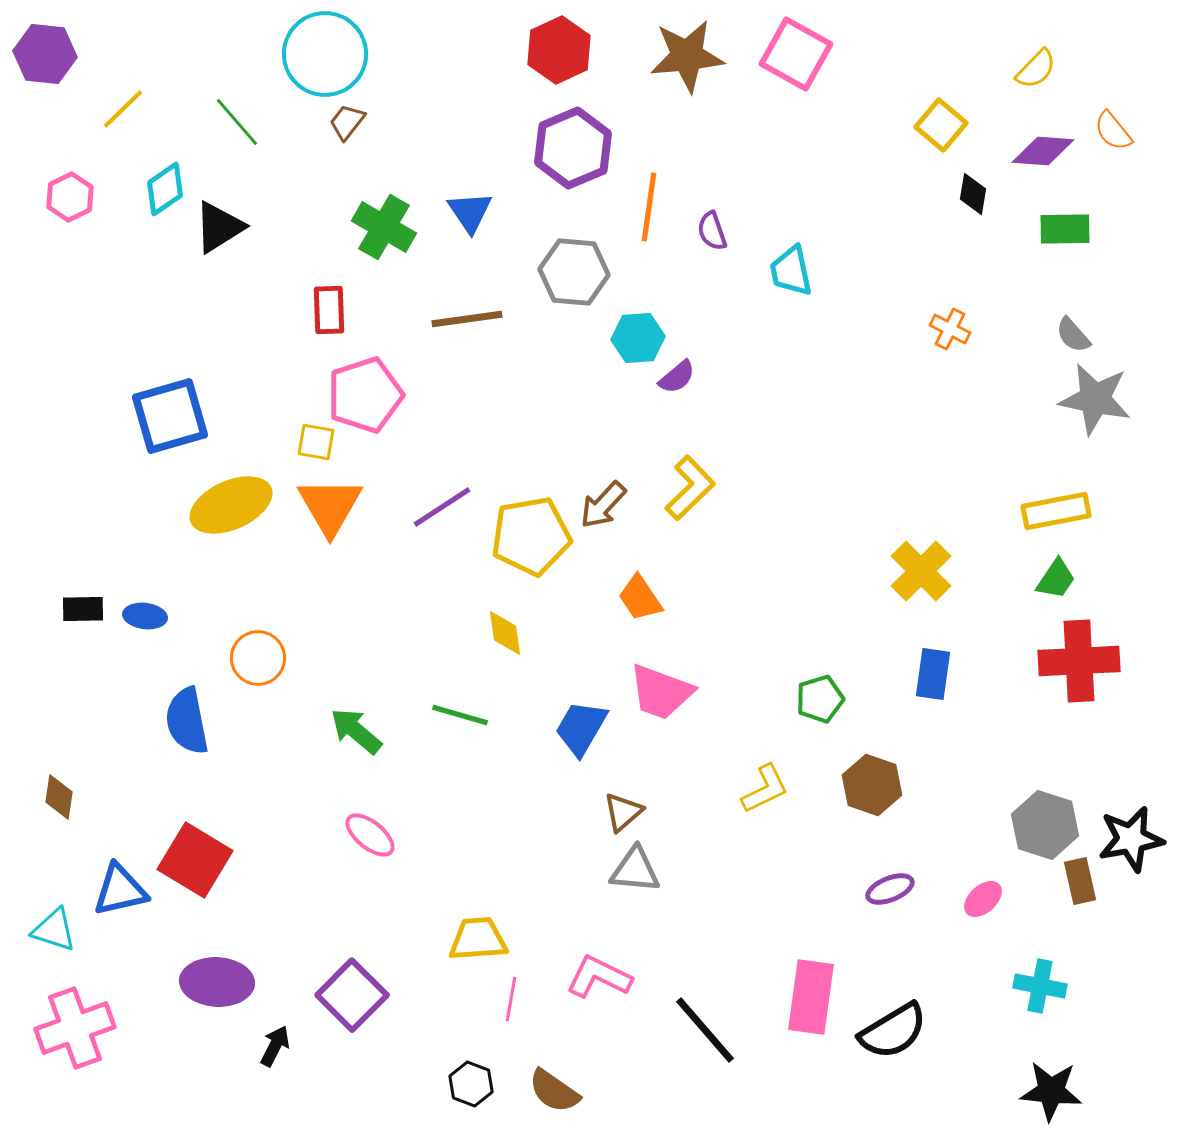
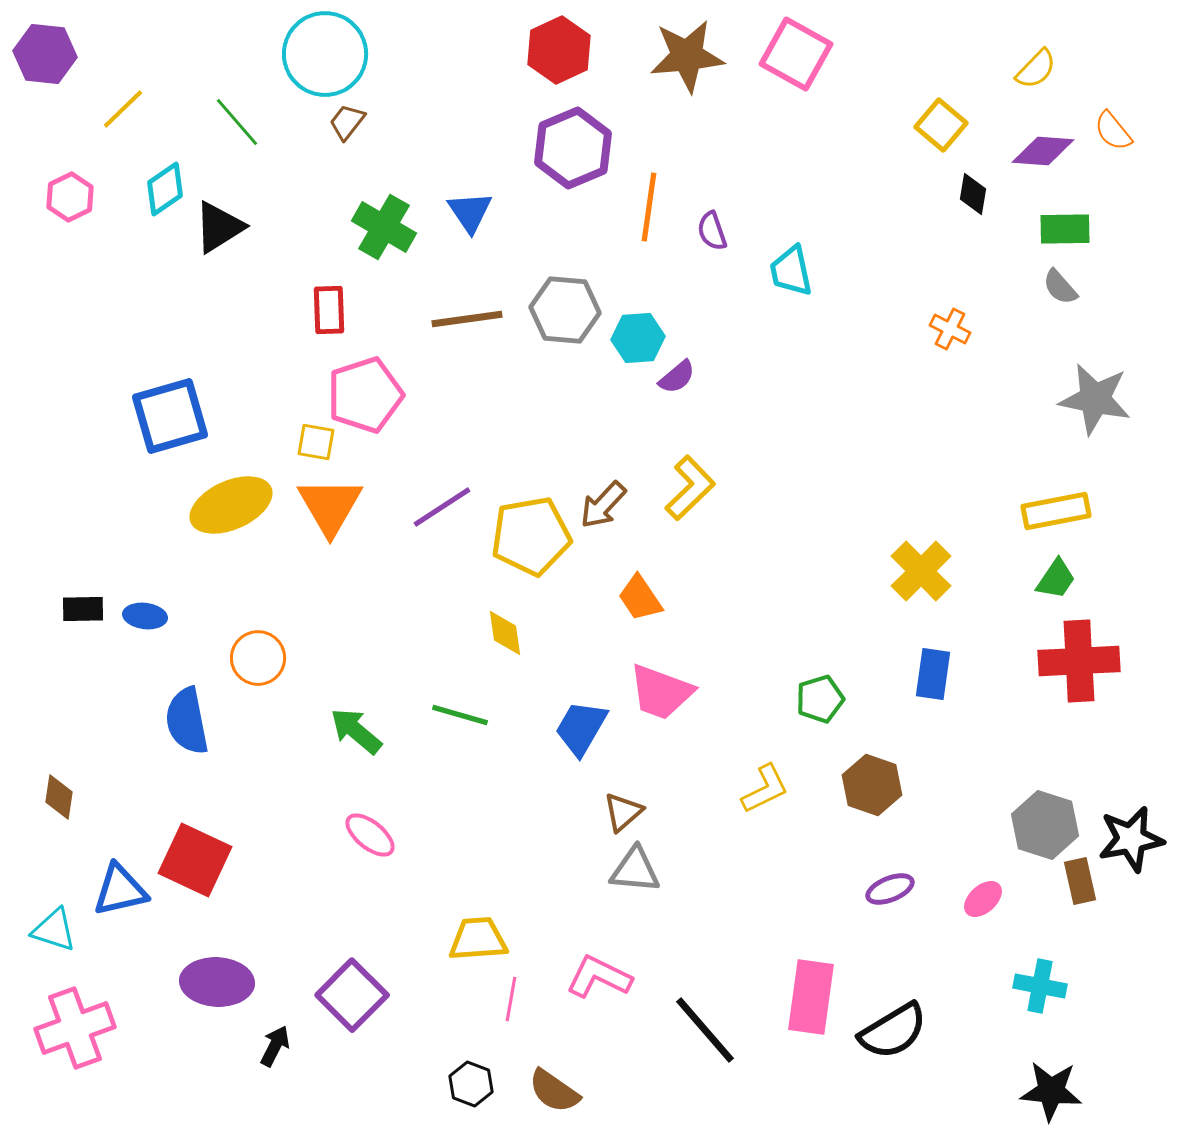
gray hexagon at (574, 272): moved 9 px left, 38 px down
gray semicircle at (1073, 335): moved 13 px left, 48 px up
red square at (195, 860): rotated 6 degrees counterclockwise
